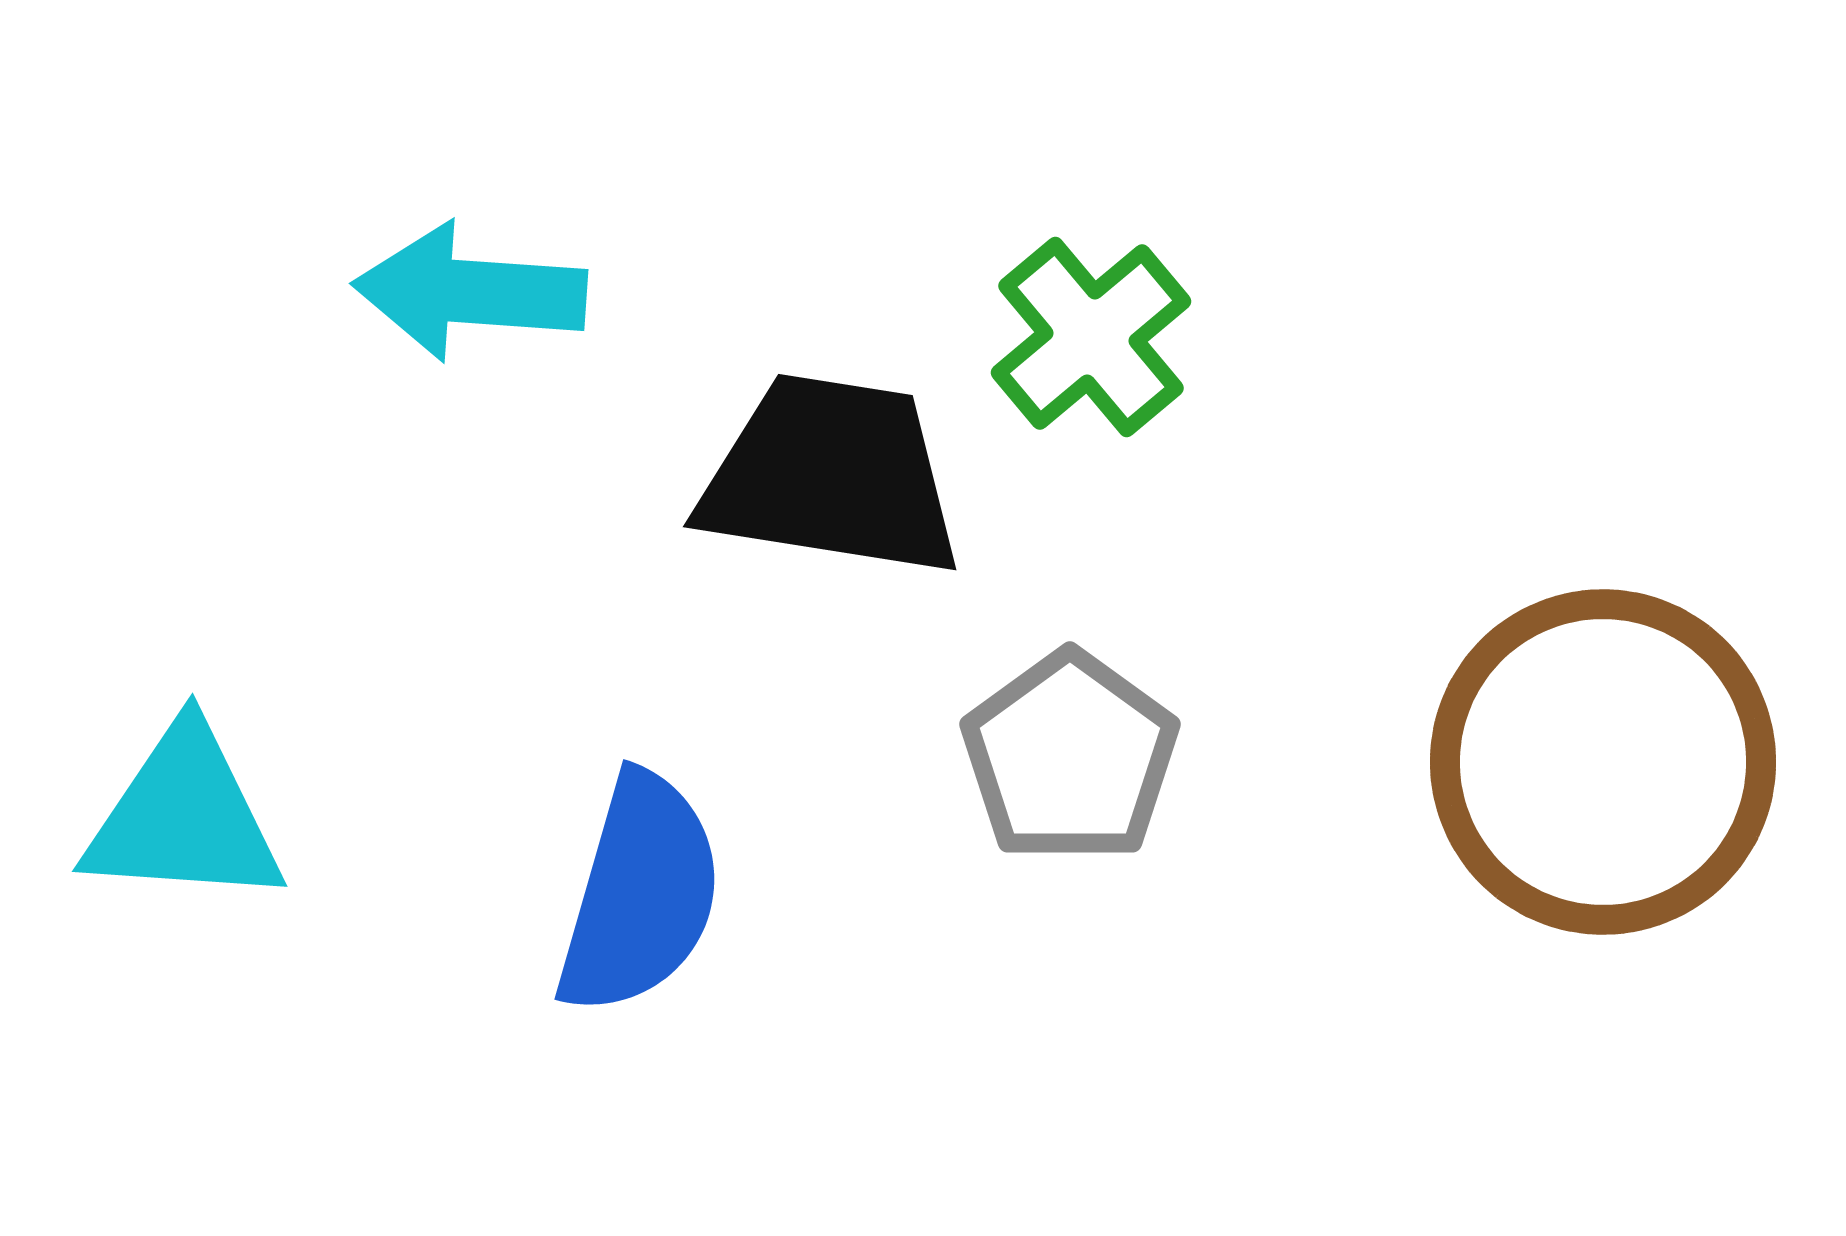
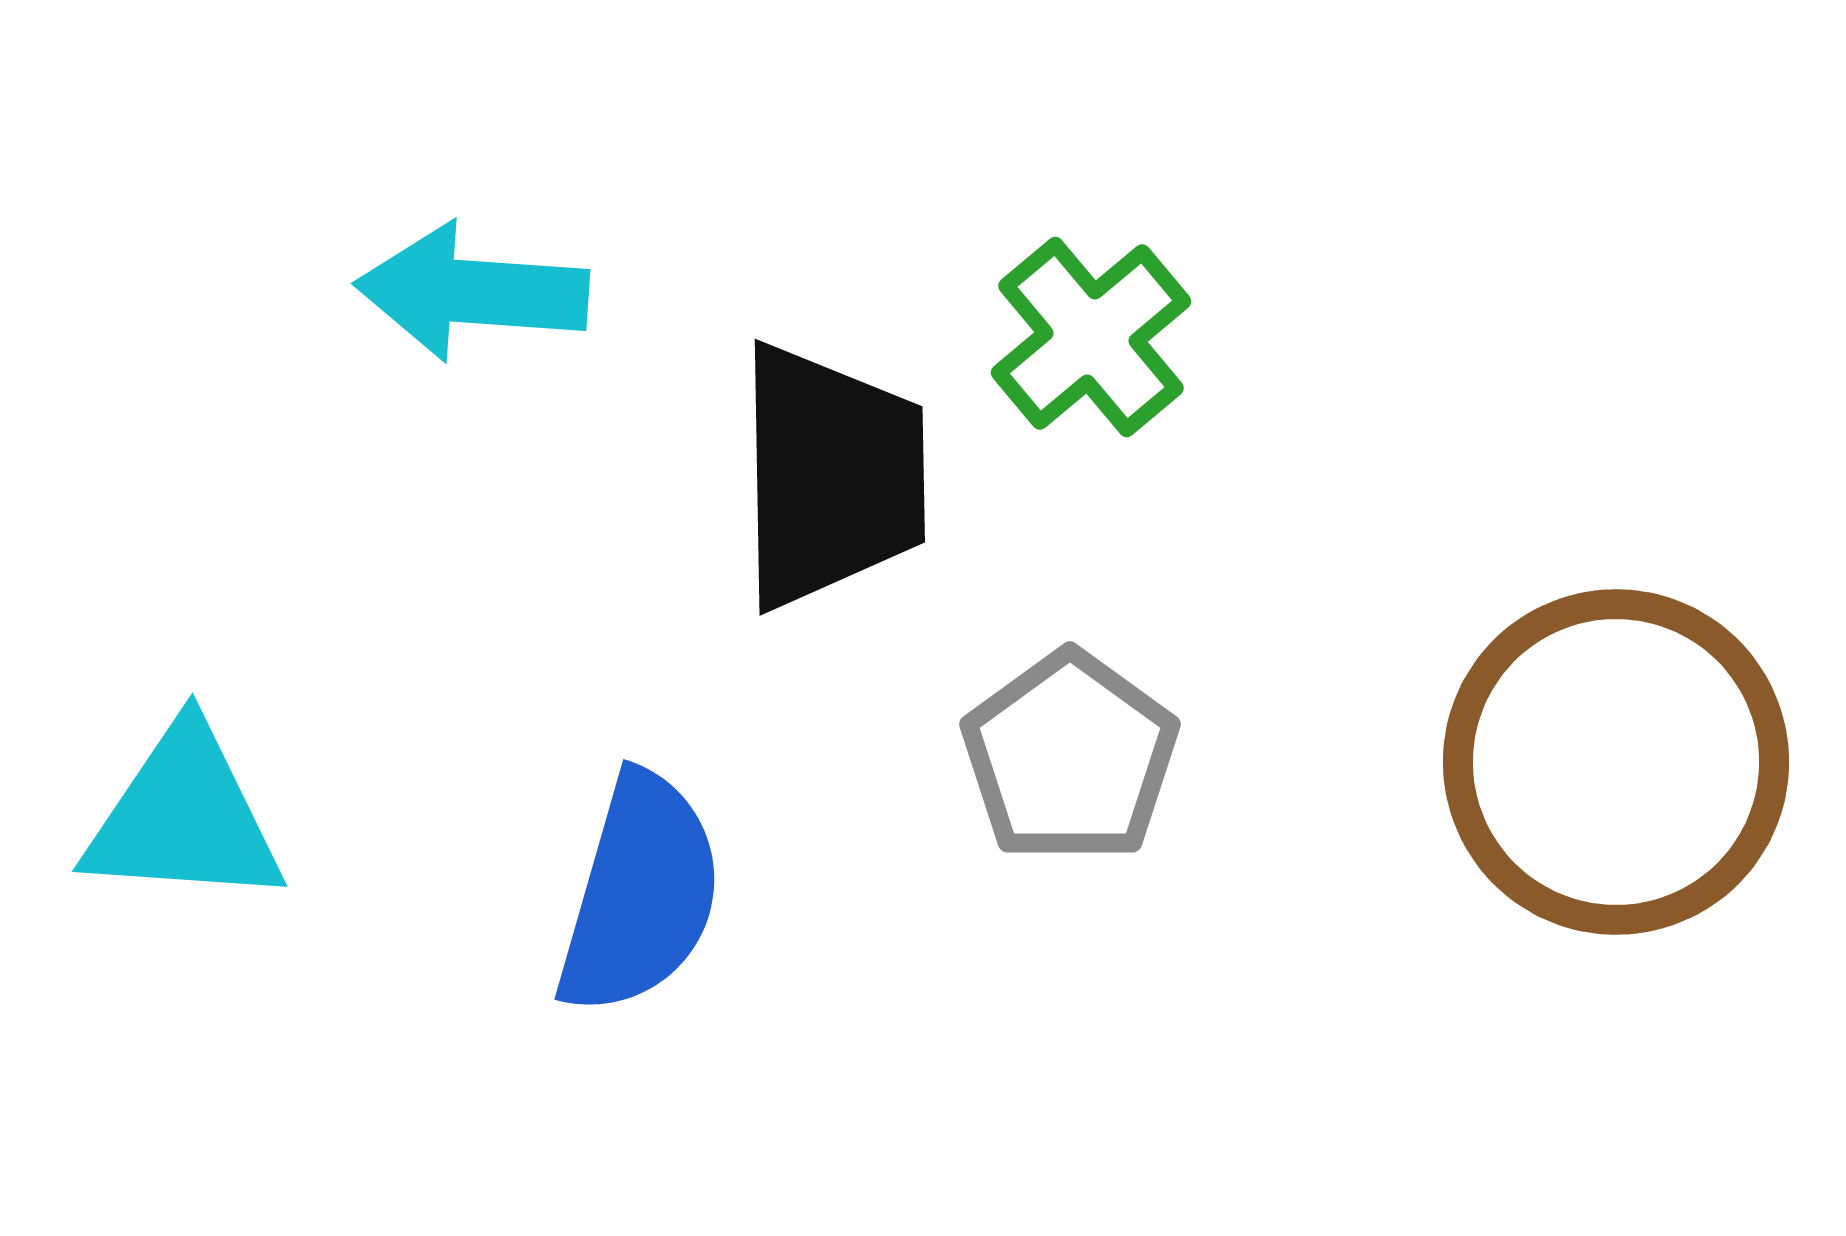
cyan arrow: moved 2 px right
black trapezoid: rotated 80 degrees clockwise
brown circle: moved 13 px right
